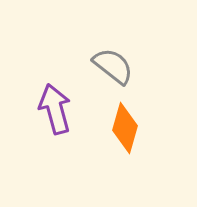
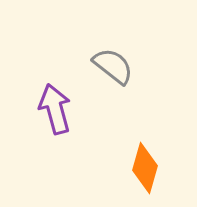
orange diamond: moved 20 px right, 40 px down
